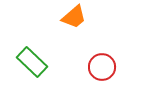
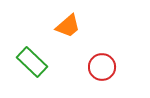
orange trapezoid: moved 6 px left, 9 px down
